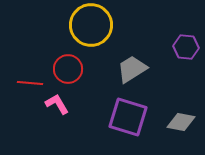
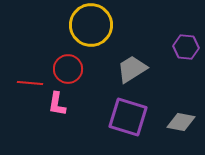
pink L-shape: rotated 140 degrees counterclockwise
